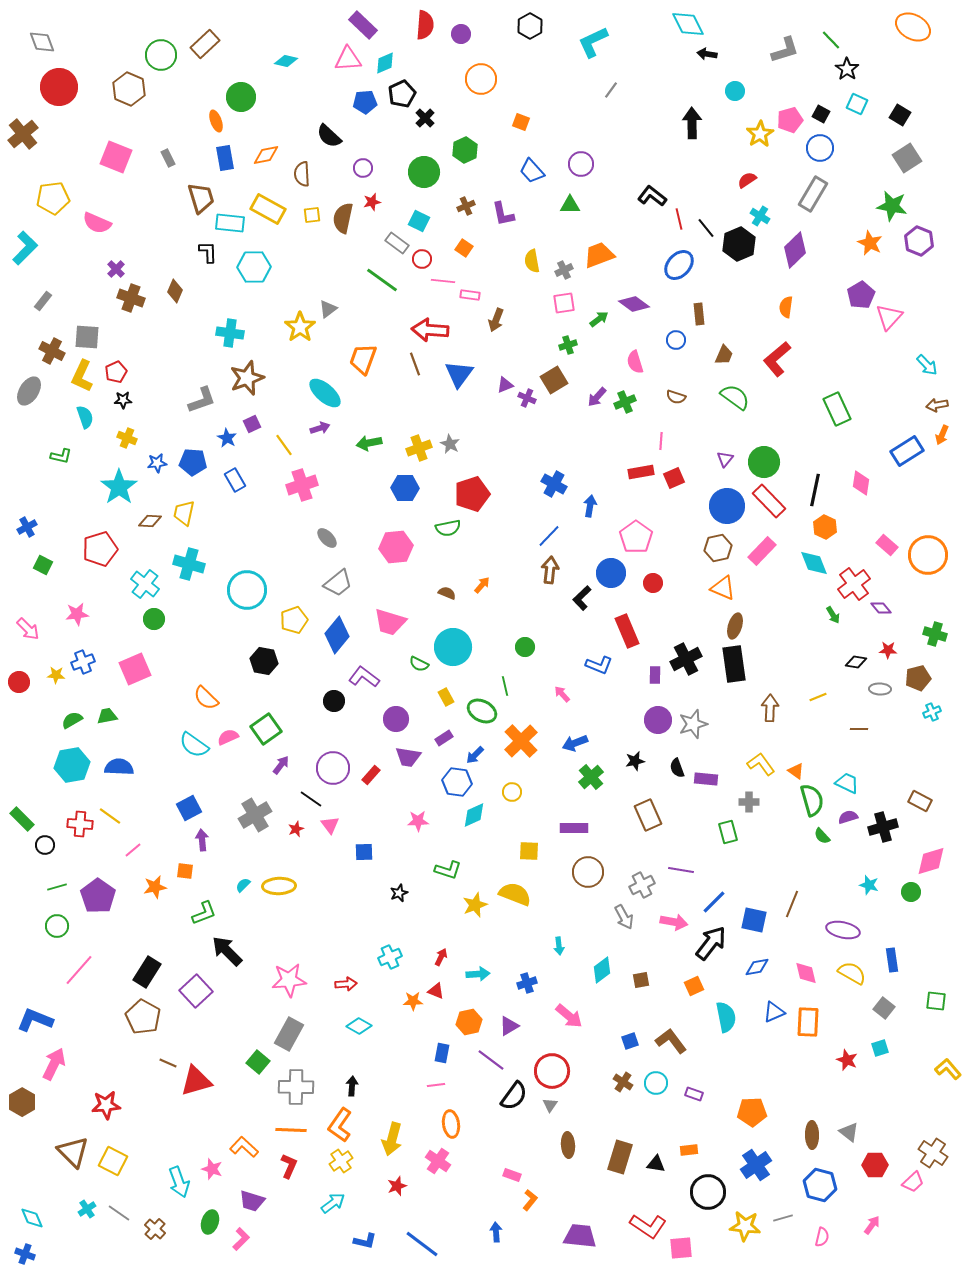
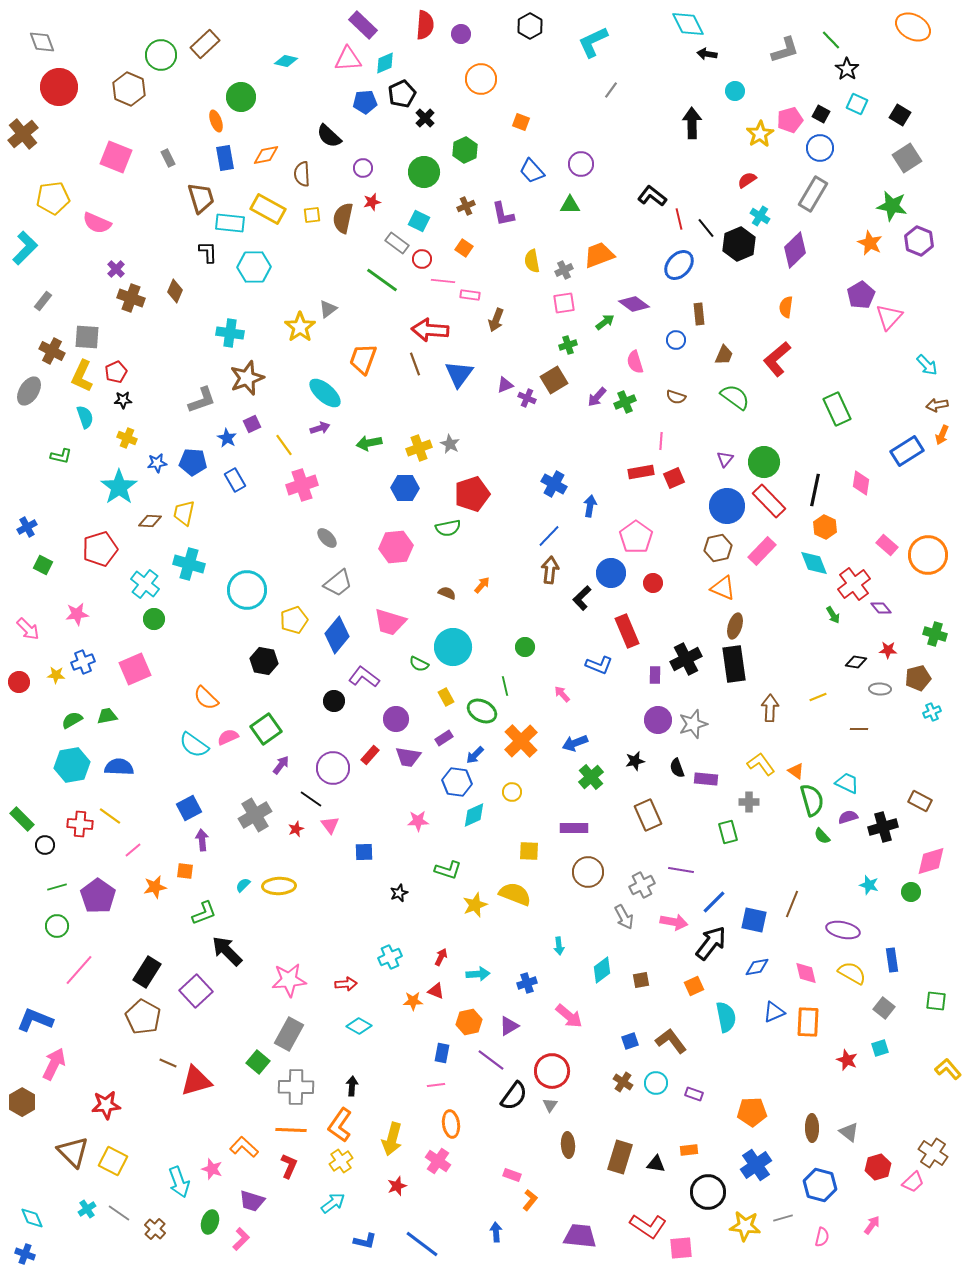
green arrow at (599, 319): moved 6 px right, 3 px down
red rectangle at (371, 775): moved 1 px left, 20 px up
brown ellipse at (812, 1135): moved 7 px up
red hexagon at (875, 1165): moved 3 px right, 2 px down; rotated 15 degrees counterclockwise
